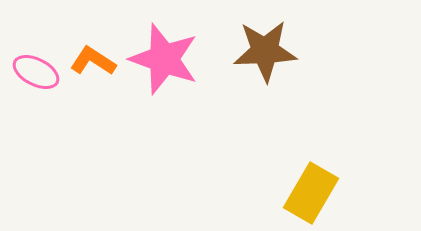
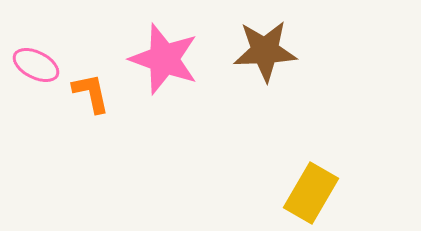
orange L-shape: moved 2 px left, 32 px down; rotated 45 degrees clockwise
pink ellipse: moved 7 px up
